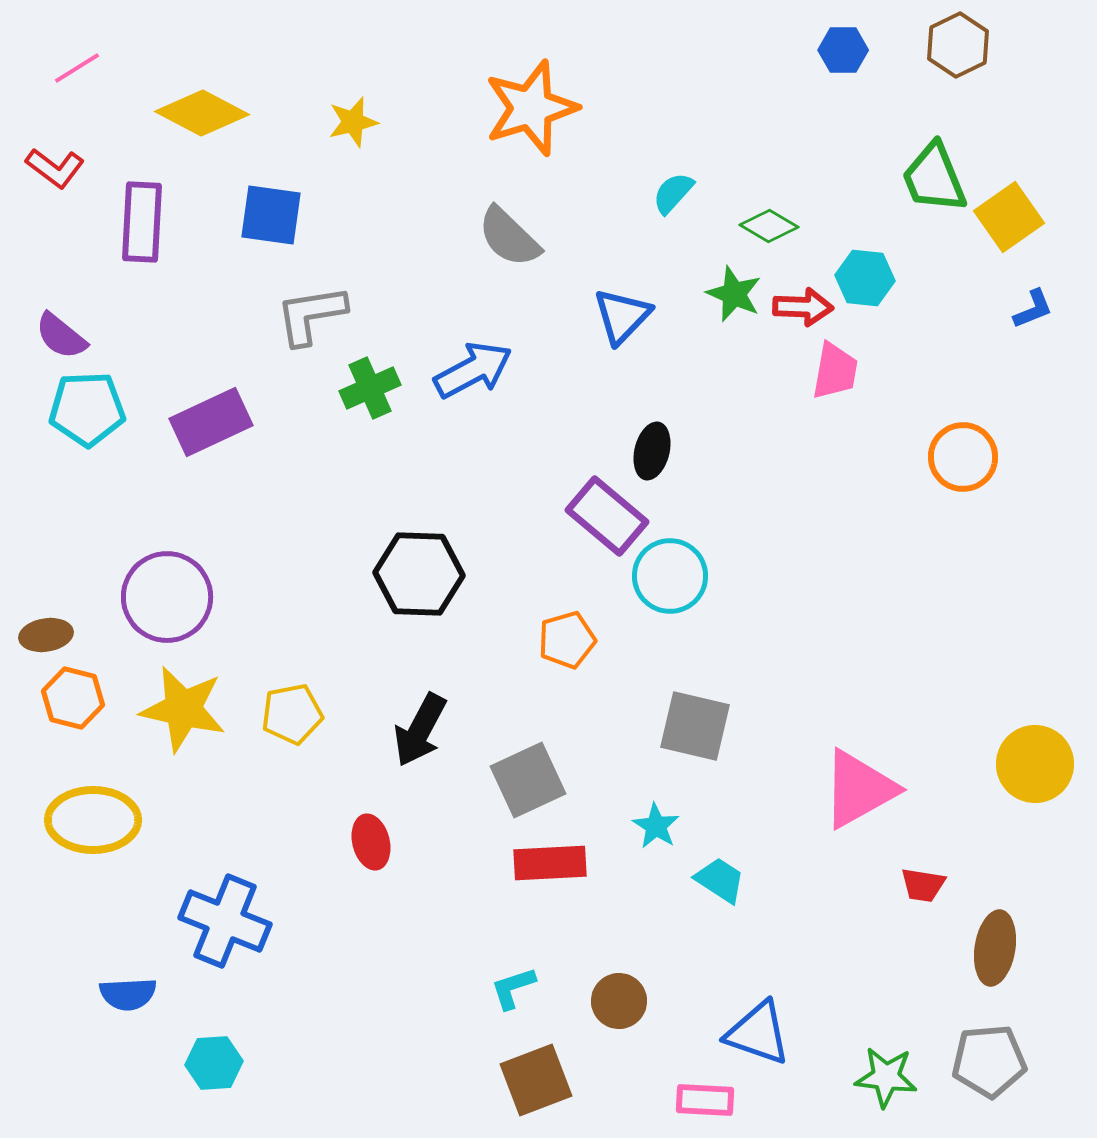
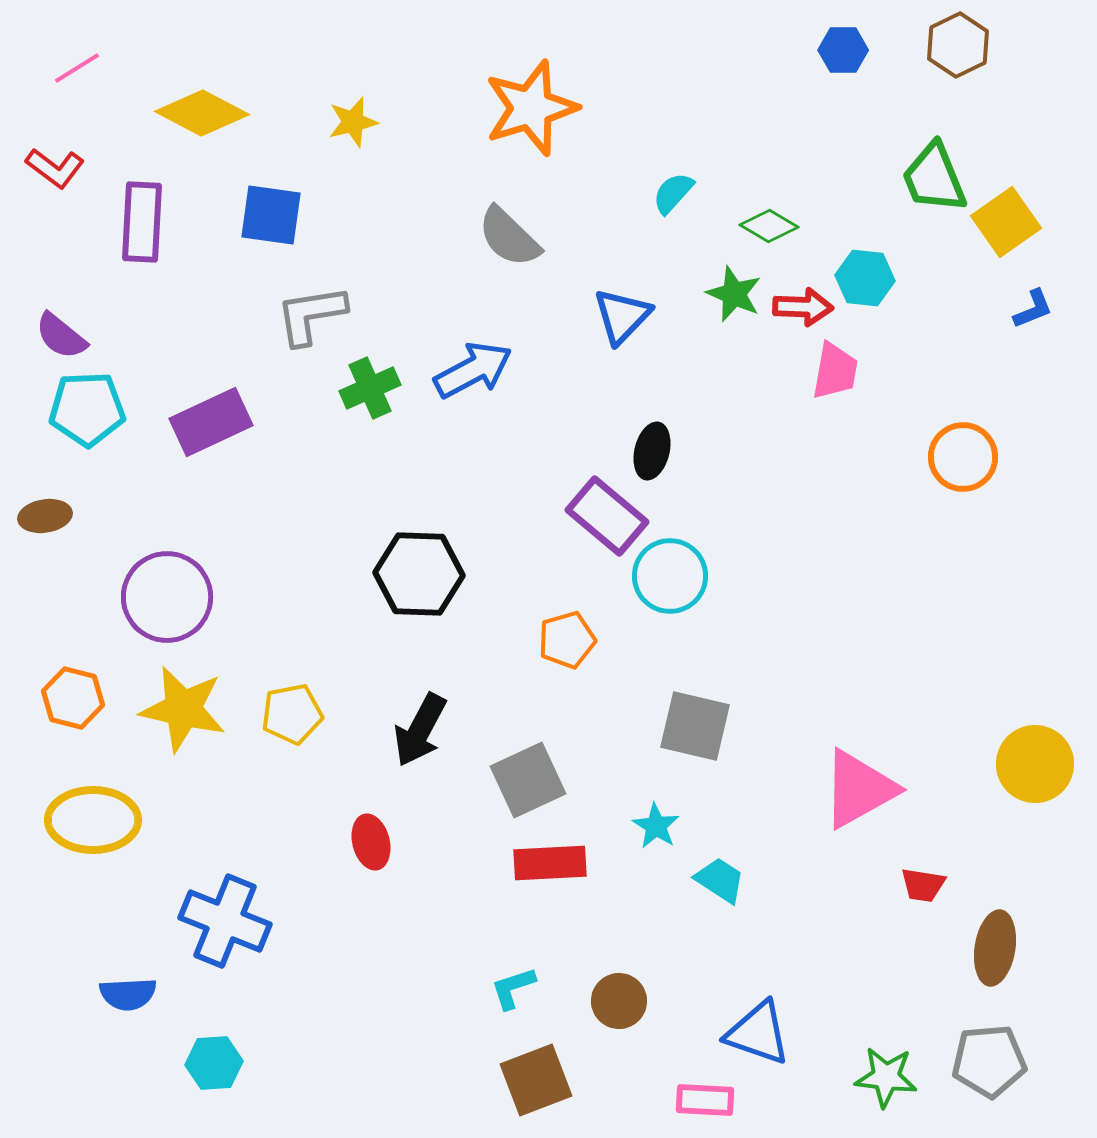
yellow square at (1009, 217): moved 3 px left, 5 px down
brown ellipse at (46, 635): moved 1 px left, 119 px up
